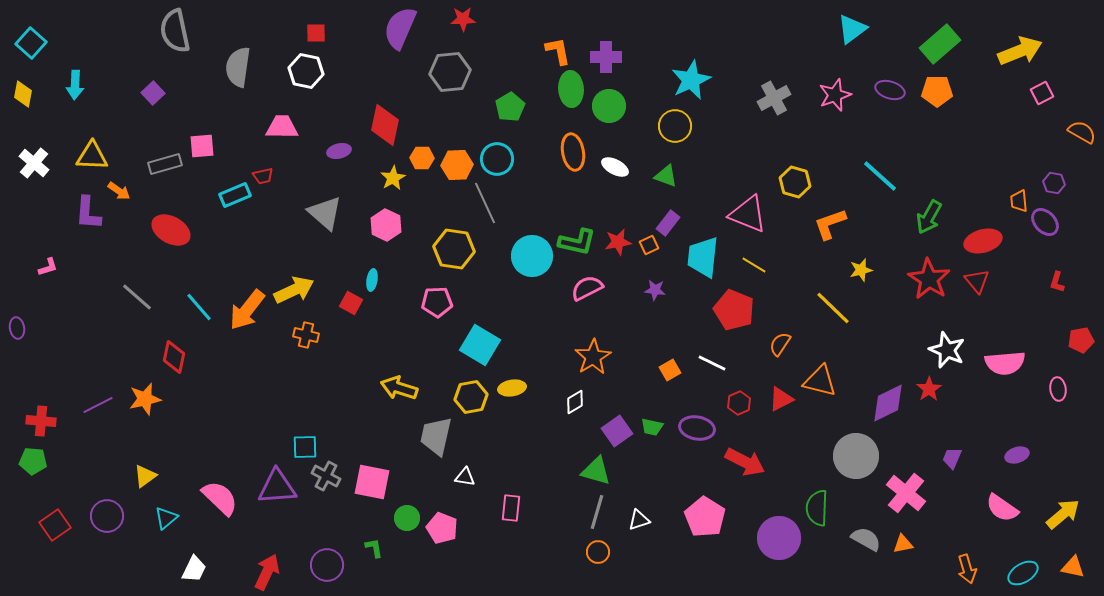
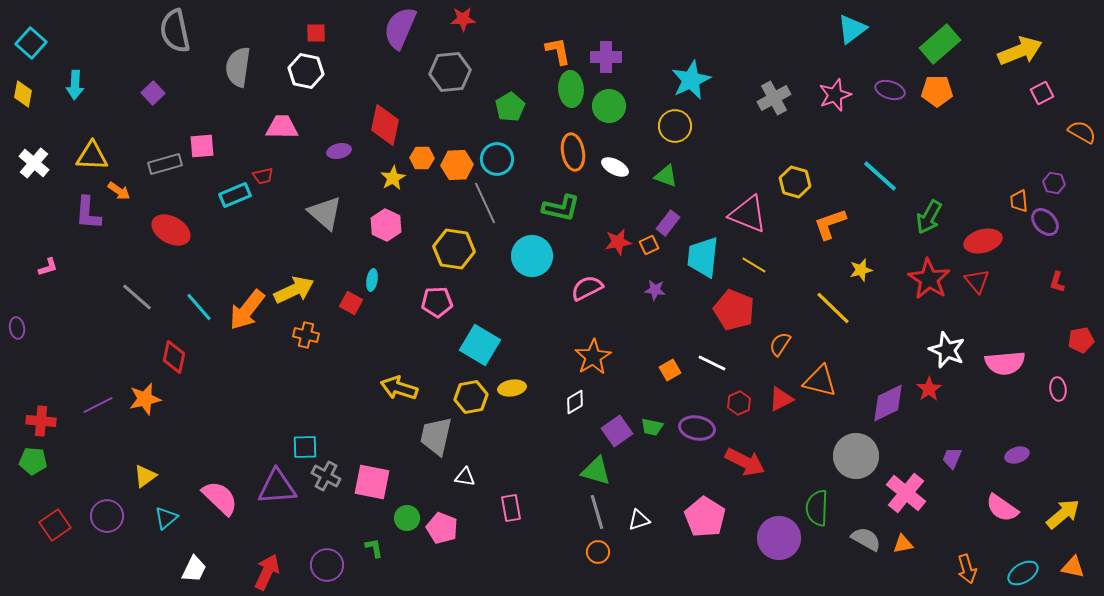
green L-shape at (577, 242): moved 16 px left, 34 px up
pink rectangle at (511, 508): rotated 16 degrees counterclockwise
gray line at (597, 512): rotated 32 degrees counterclockwise
